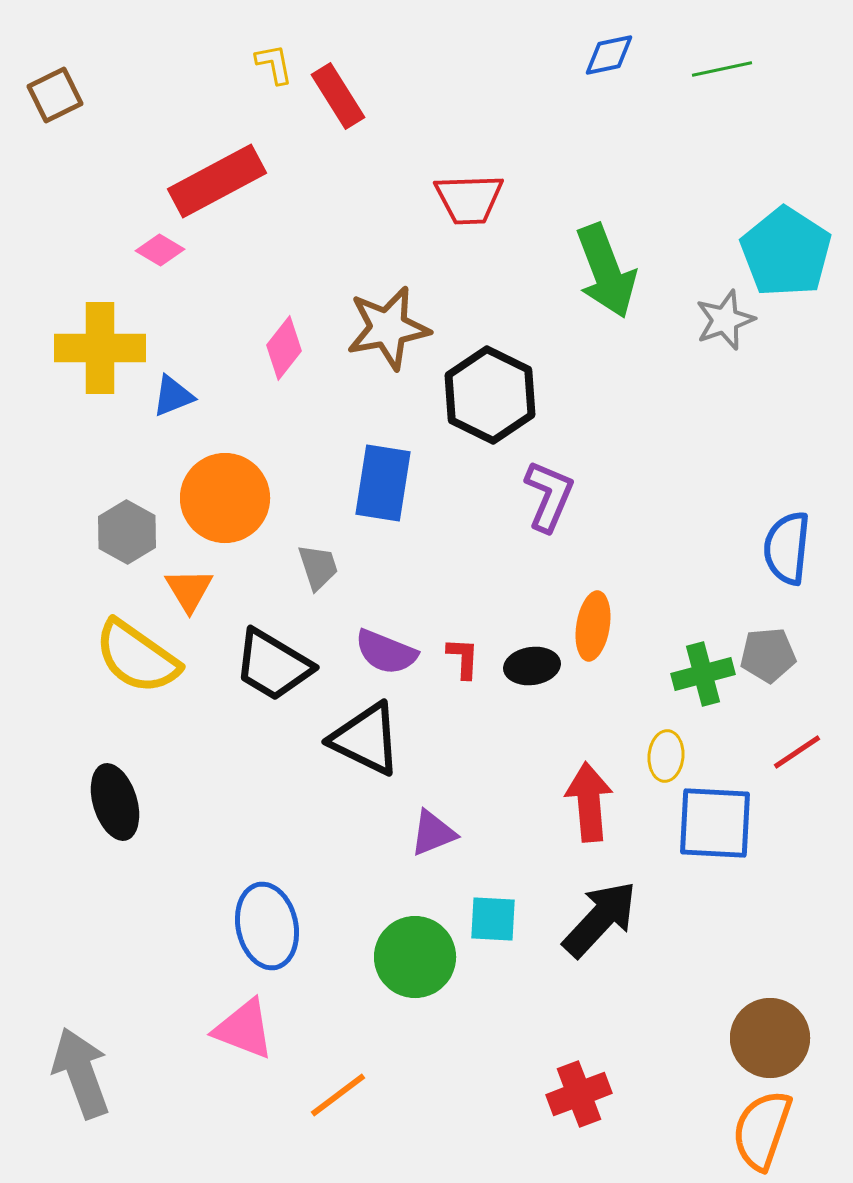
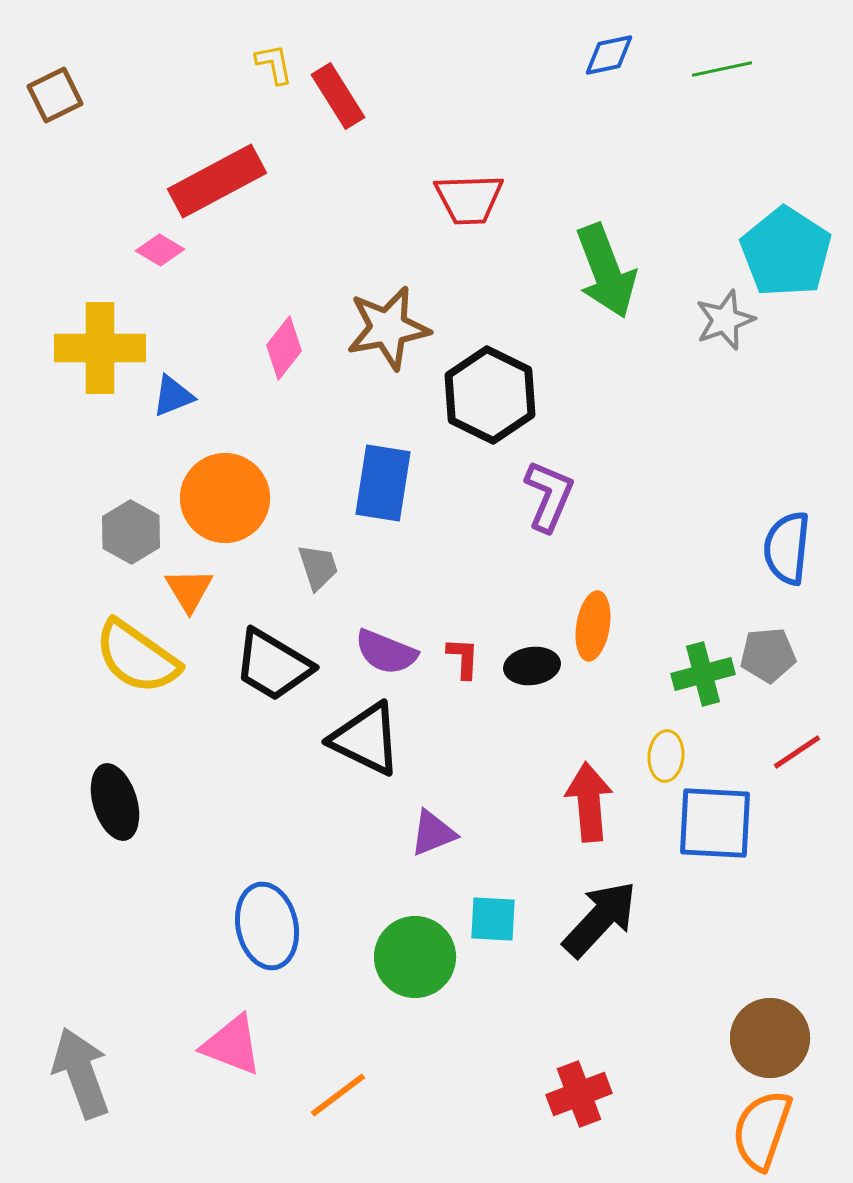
gray hexagon at (127, 532): moved 4 px right
pink triangle at (244, 1029): moved 12 px left, 16 px down
